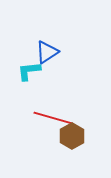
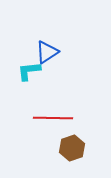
red line: rotated 15 degrees counterclockwise
brown hexagon: moved 12 px down; rotated 10 degrees clockwise
